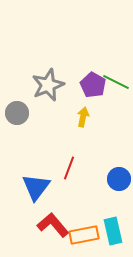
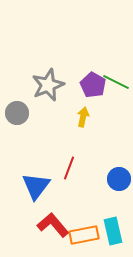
blue triangle: moved 1 px up
